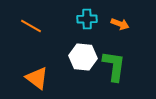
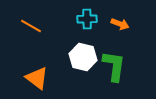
white hexagon: rotated 8 degrees clockwise
